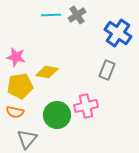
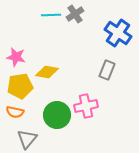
gray cross: moved 2 px left, 1 px up
